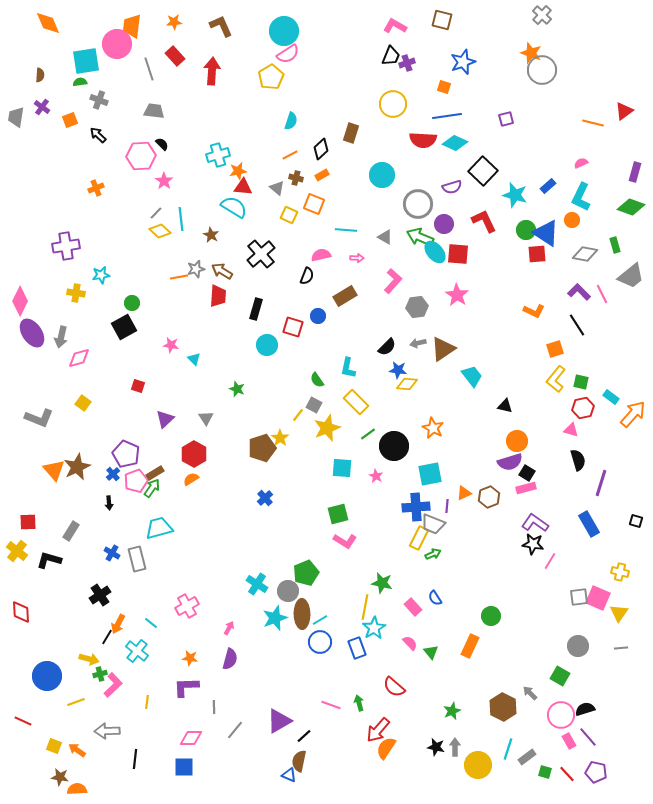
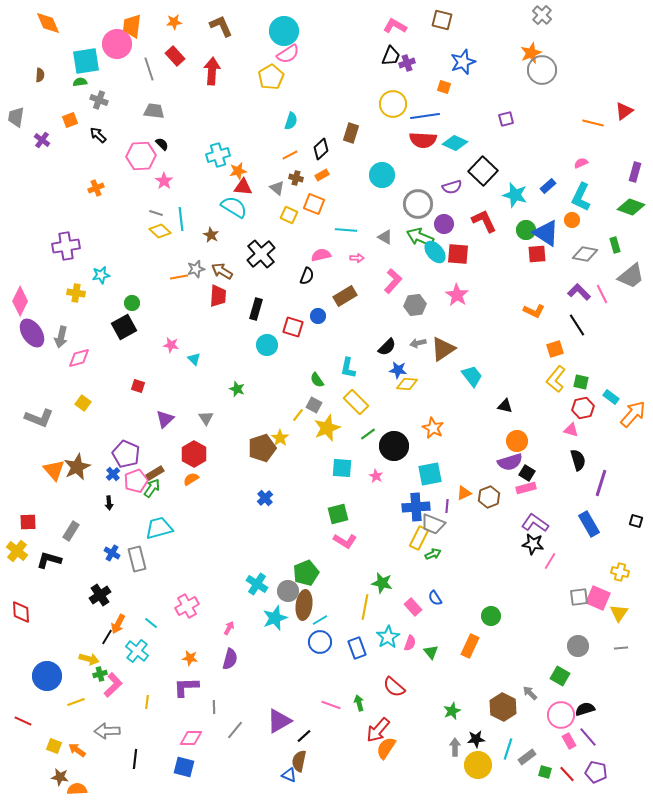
orange star at (531, 53): rotated 30 degrees clockwise
purple cross at (42, 107): moved 33 px down
blue line at (447, 116): moved 22 px left
gray line at (156, 213): rotated 64 degrees clockwise
gray hexagon at (417, 307): moved 2 px left, 2 px up
brown ellipse at (302, 614): moved 2 px right, 9 px up; rotated 8 degrees clockwise
cyan star at (374, 628): moved 14 px right, 9 px down
pink semicircle at (410, 643): rotated 63 degrees clockwise
black star at (436, 747): moved 40 px right, 8 px up; rotated 18 degrees counterclockwise
blue square at (184, 767): rotated 15 degrees clockwise
